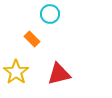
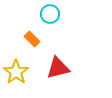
red triangle: moved 1 px left, 6 px up
